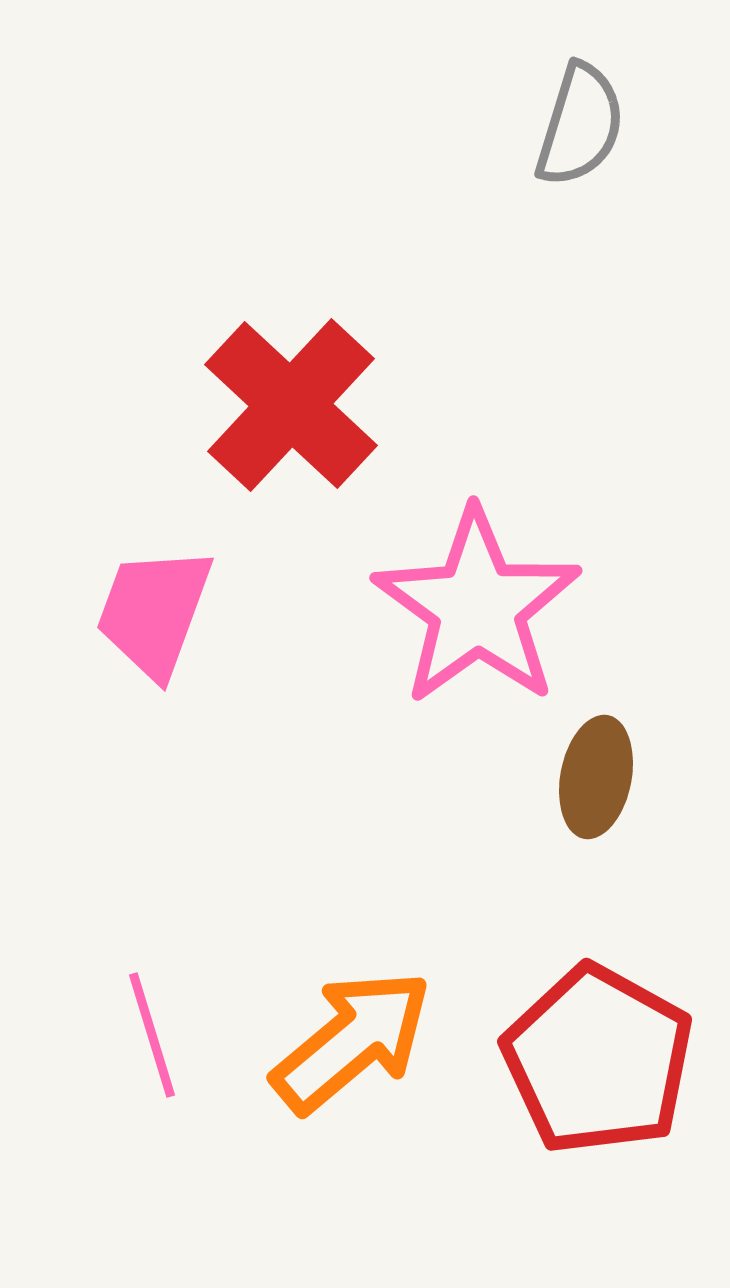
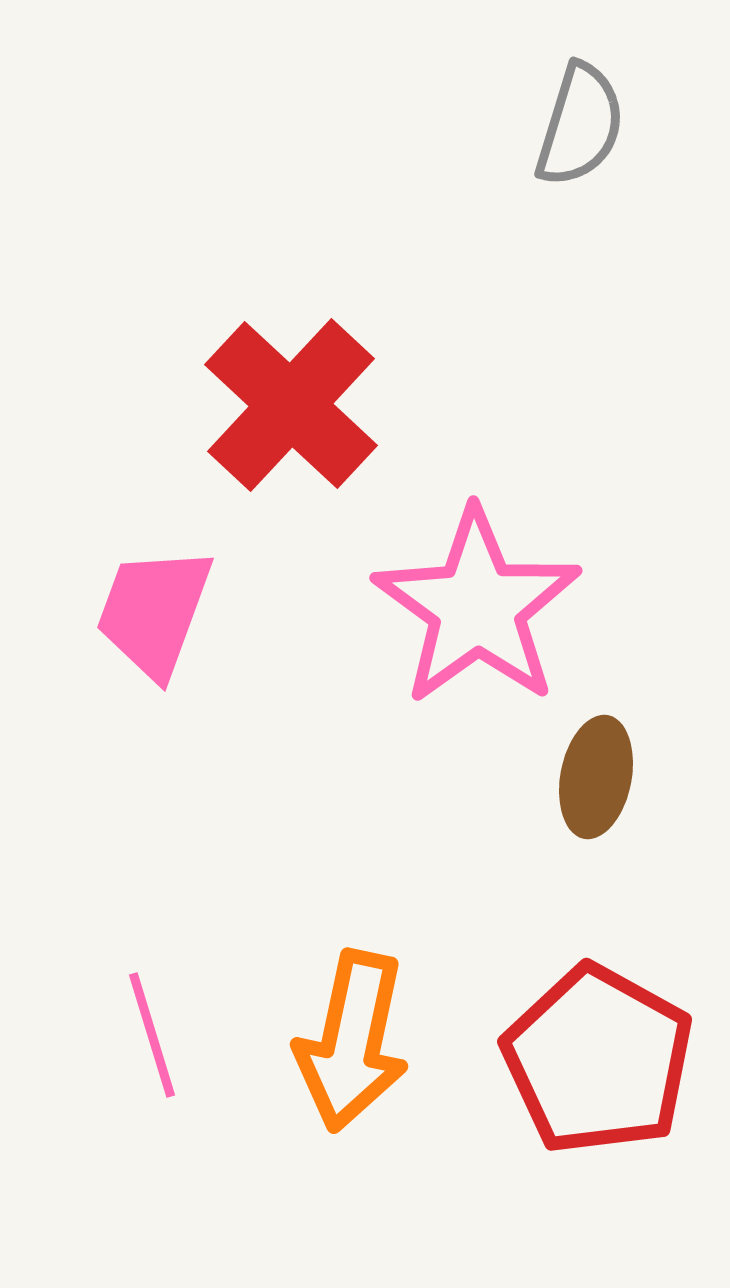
orange arrow: rotated 142 degrees clockwise
